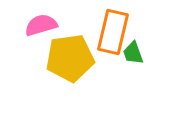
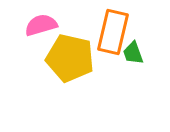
yellow pentagon: rotated 21 degrees clockwise
